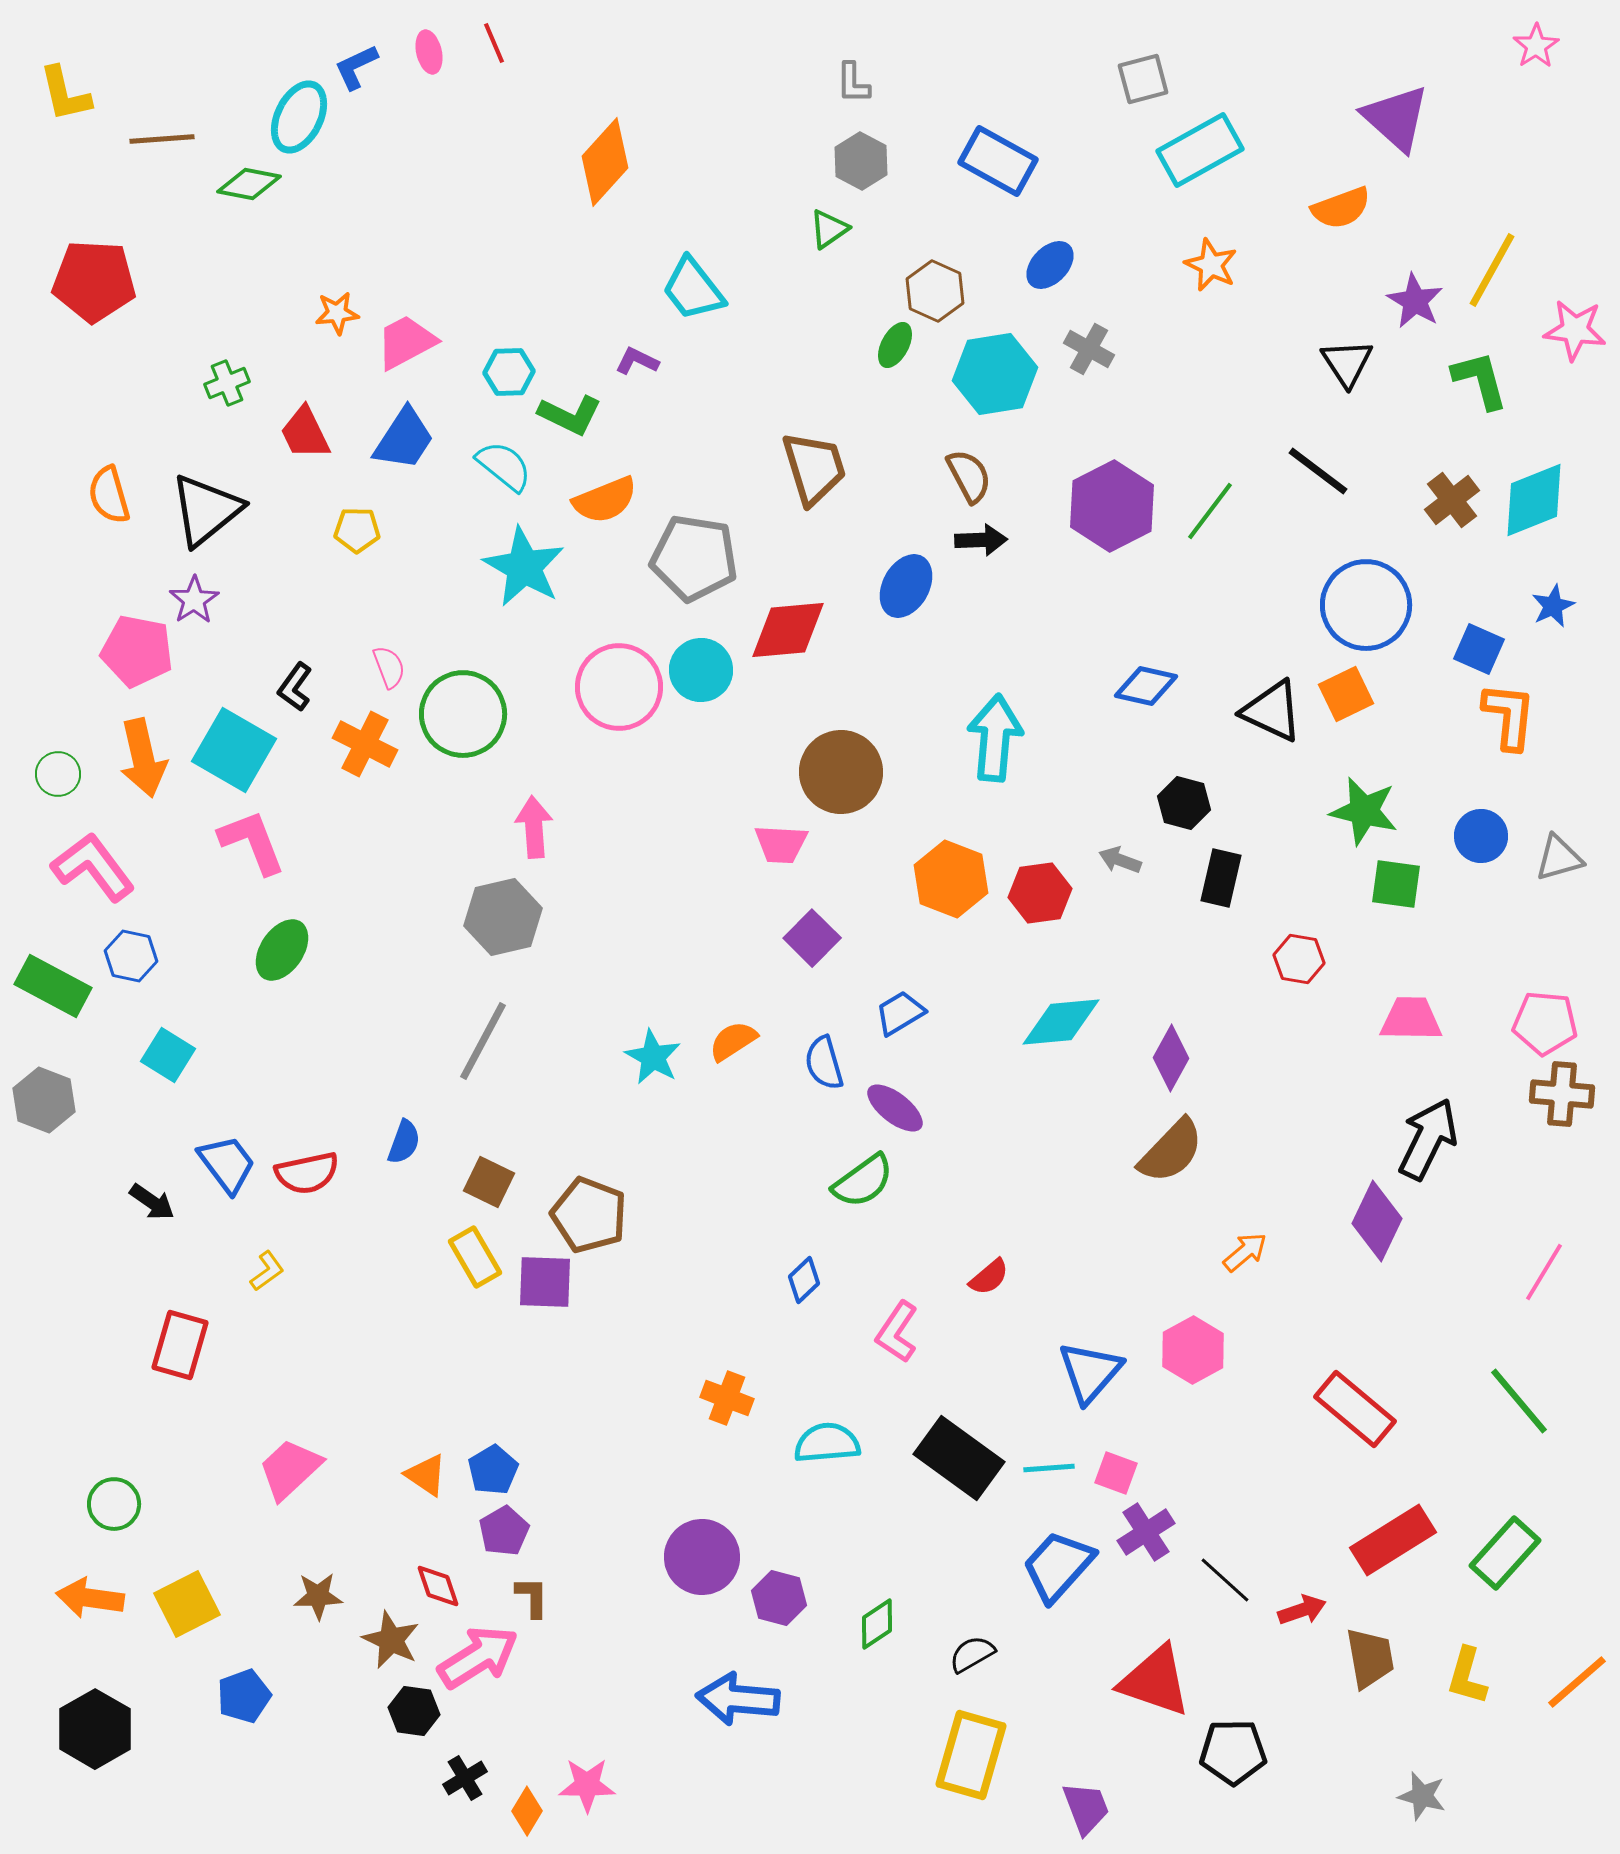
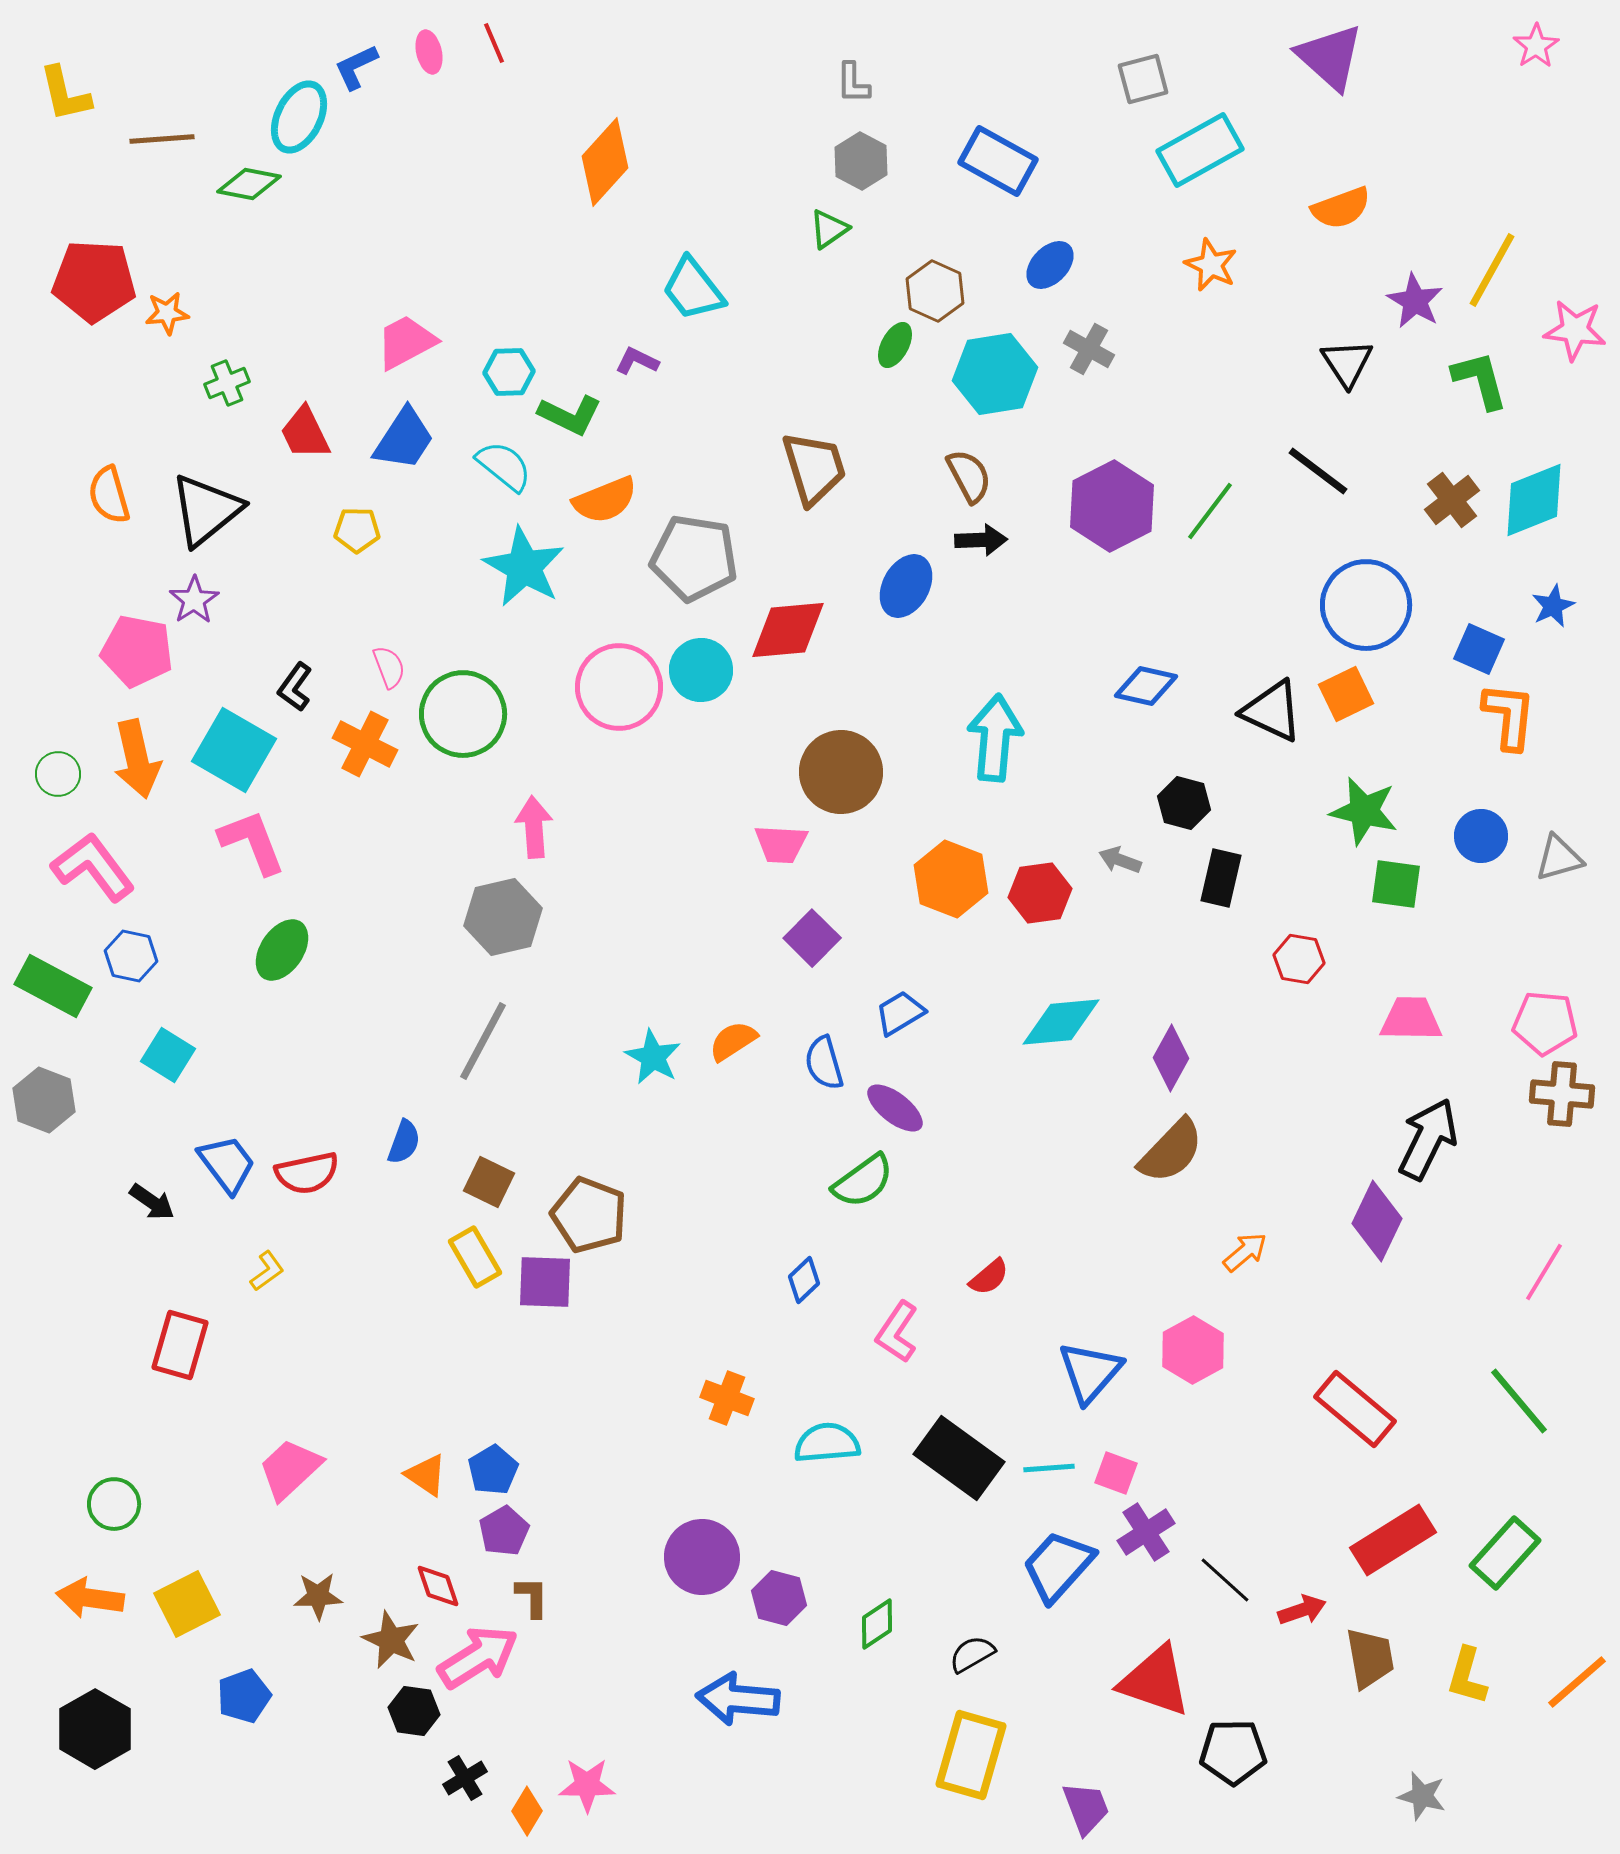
purple triangle at (1396, 118): moved 66 px left, 61 px up
orange star at (337, 313): moved 170 px left
orange arrow at (143, 758): moved 6 px left, 1 px down
